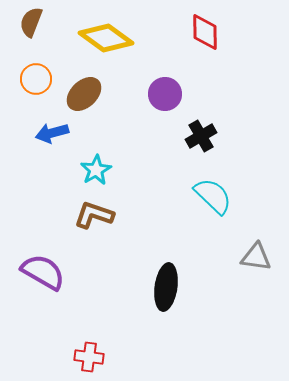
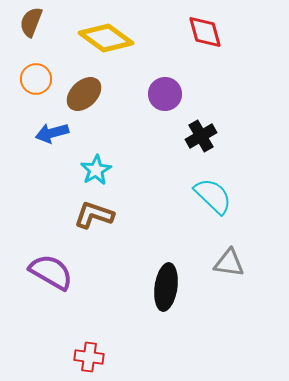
red diamond: rotated 15 degrees counterclockwise
gray triangle: moved 27 px left, 6 px down
purple semicircle: moved 8 px right
